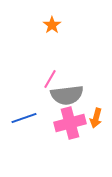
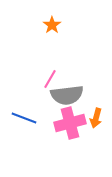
blue line: rotated 40 degrees clockwise
